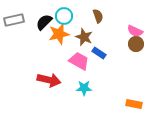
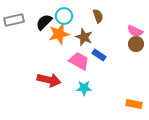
blue rectangle: moved 2 px down
